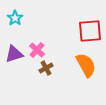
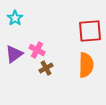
pink cross: rotated 14 degrees counterclockwise
purple triangle: rotated 18 degrees counterclockwise
orange semicircle: rotated 30 degrees clockwise
